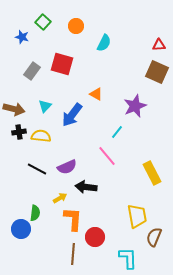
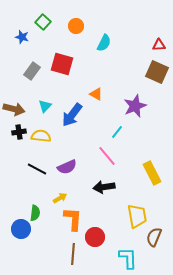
black arrow: moved 18 px right; rotated 15 degrees counterclockwise
